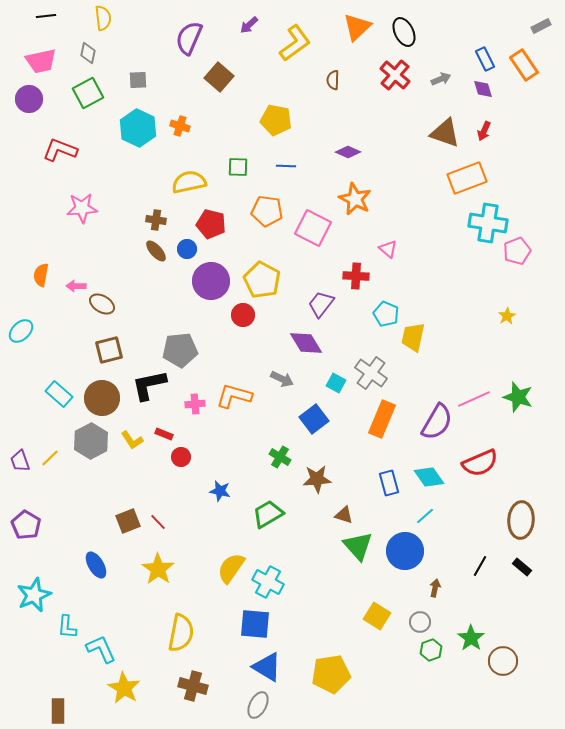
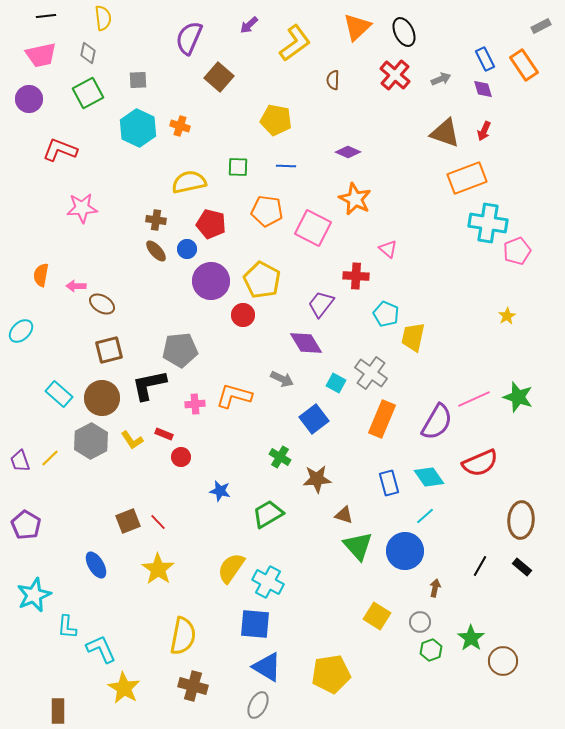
pink trapezoid at (41, 61): moved 6 px up
yellow semicircle at (181, 633): moved 2 px right, 3 px down
